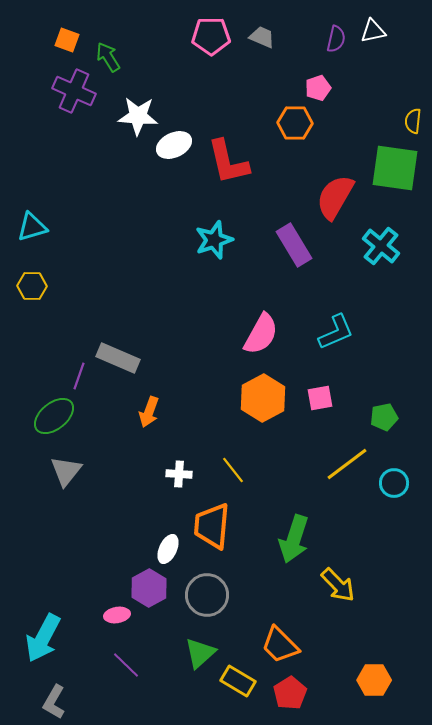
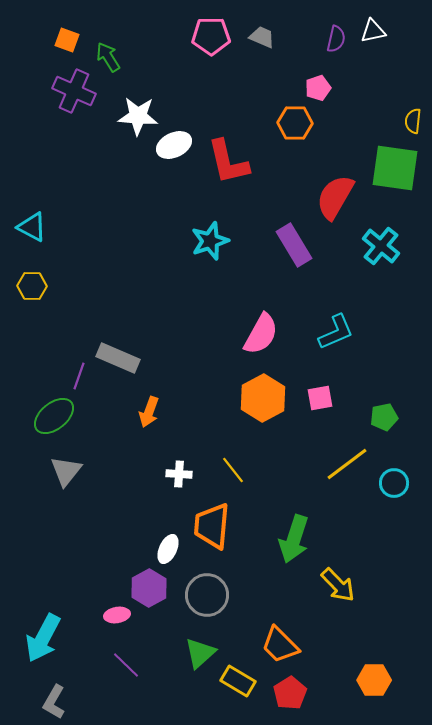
cyan triangle at (32, 227): rotated 44 degrees clockwise
cyan star at (214, 240): moved 4 px left, 1 px down
